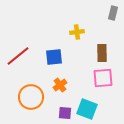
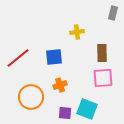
red line: moved 2 px down
orange cross: rotated 16 degrees clockwise
